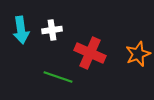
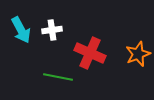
cyan arrow: rotated 20 degrees counterclockwise
green line: rotated 8 degrees counterclockwise
